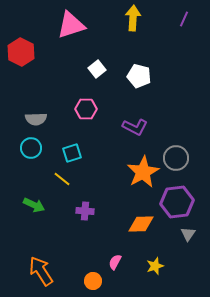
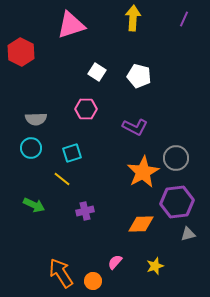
white square: moved 3 px down; rotated 18 degrees counterclockwise
purple cross: rotated 18 degrees counterclockwise
gray triangle: rotated 42 degrees clockwise
pink semicircle: rotated 14 degrees clockwise
orange arrow: moved 20 px right, 2 px down
